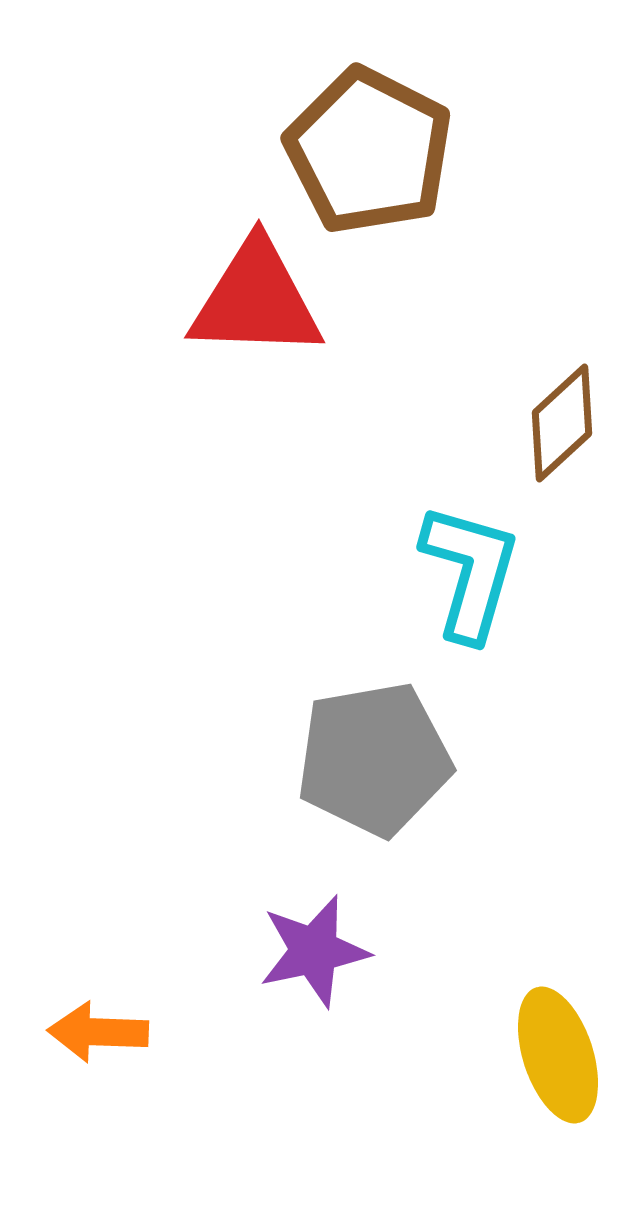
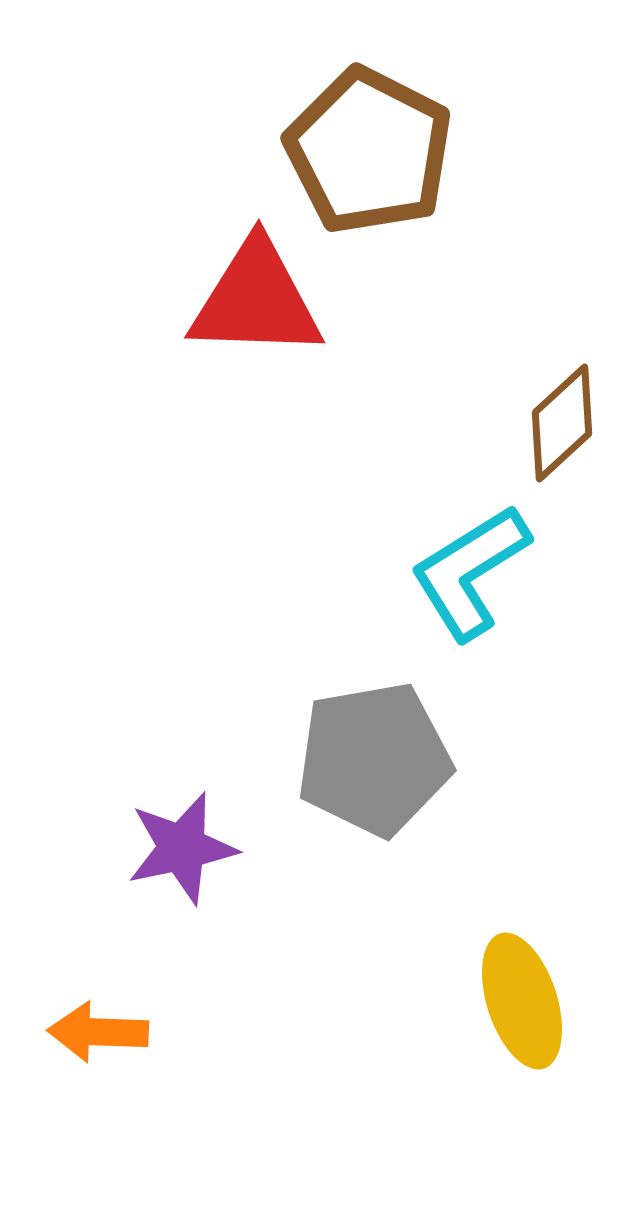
cyan L-shape: rotated 138 degrees counterclockwise
purple star: moved 132 px left, 103 px up
yellow ellipse: moved 36 px left, 54 px up
